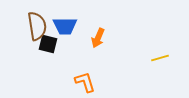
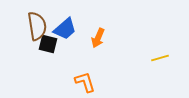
blue trapezoid: moved 3 px down; rotated 40 degrees counterclockwise
